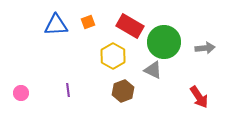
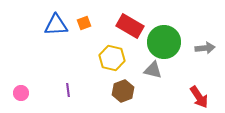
orange square: moved 4 px left, 1 px down
yellow hexagon: moved 1 px left, 2 px down; rotated 15 degrees counterclockwise
gray triangle: rotated 12 degrees counterclockwise
